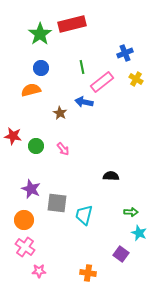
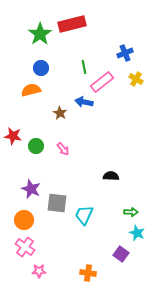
green line: moved 2 px right
cyan trapezoid: rotated 10 degrees clockwise
cyan star: moved 2 px left
